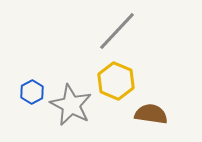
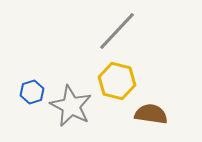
yellow hexagon: moved 1 px right; rotated 9 degrees counterclockwise
blue hexagon: rotated 10 degrees clockwise
gray star: moved 1 px down
